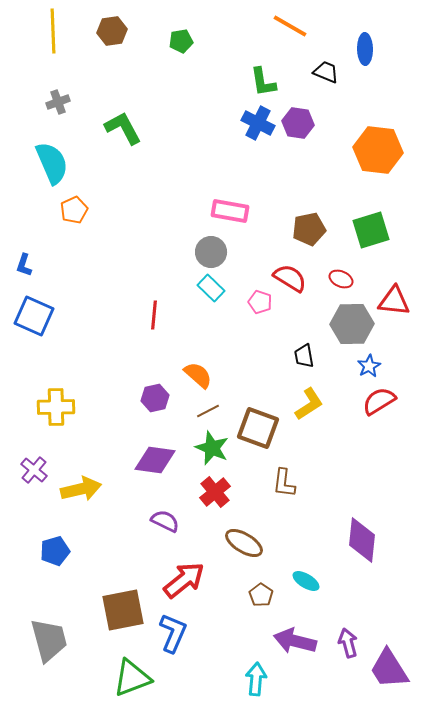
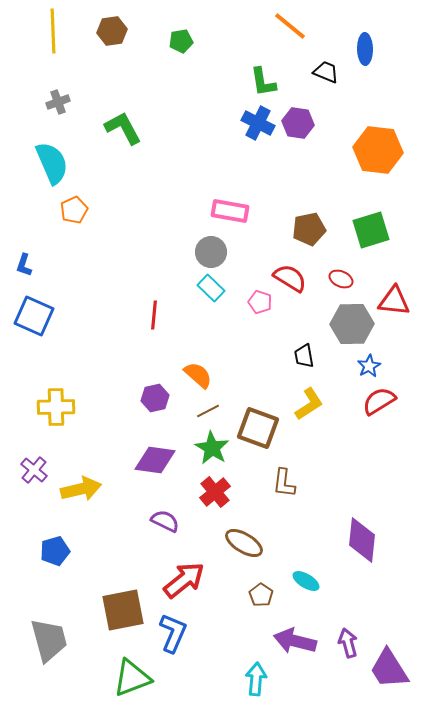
orange line at (290, 26): rotated 9 degrees clockwise
green star at (212, 448): rotated 8 degrees clockwise
